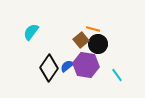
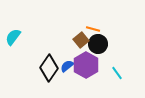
cyan semicircle: moved 18 px left, 5 px down
purple hexagon: rotated 20 degrees clockwise
cyan line: moved 2 px up
